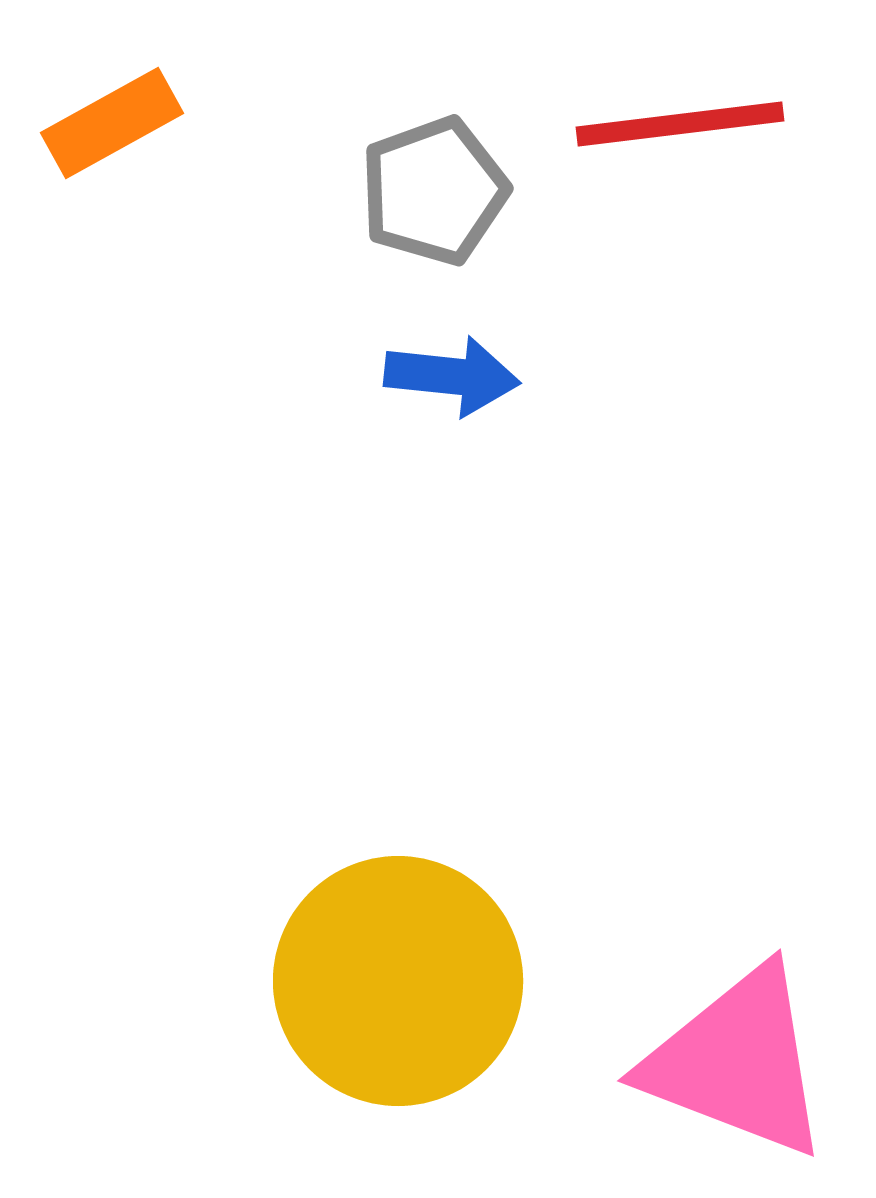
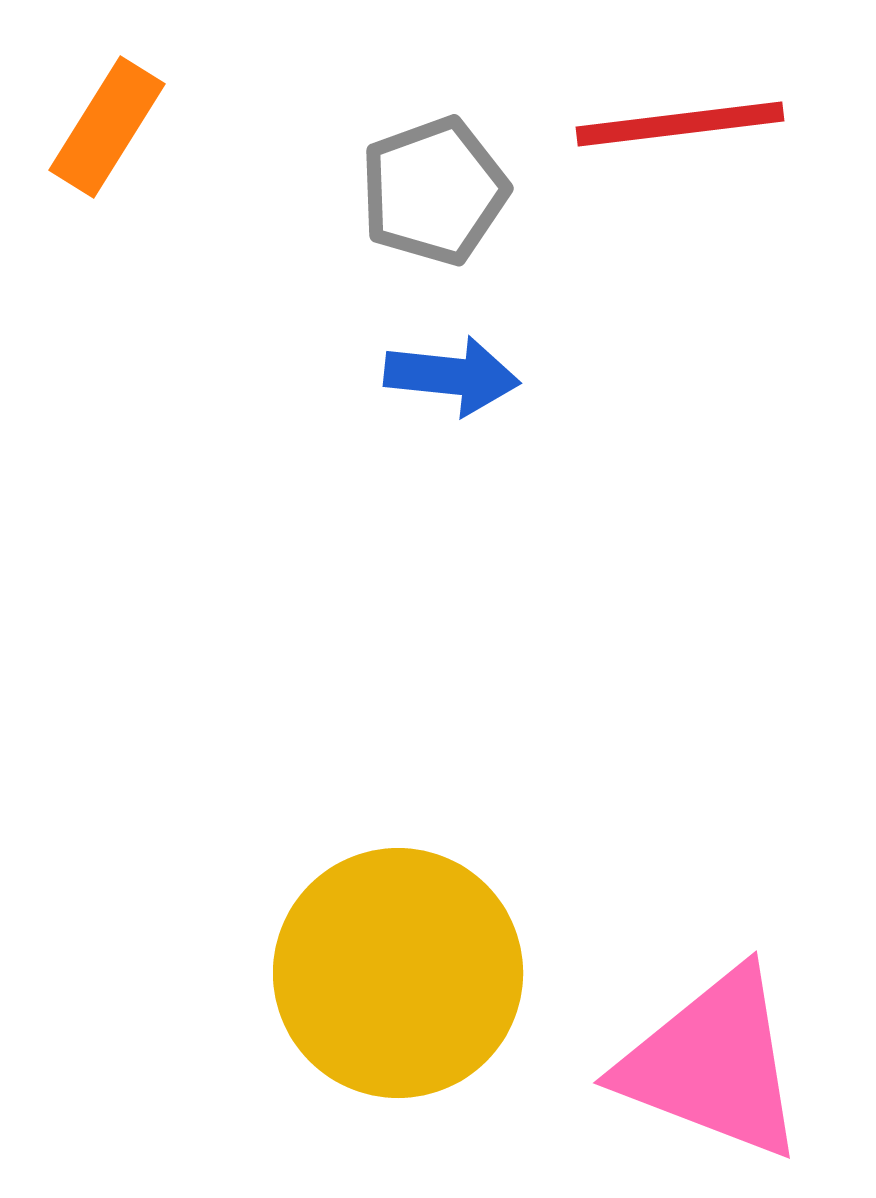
orange rectangle: moved 5 px left, 4 px down; rotated 29 degrees counterclockwise
yellow circle: moved 8 px up
pink triangle: moved 24 px left, 2 px down
